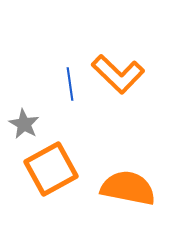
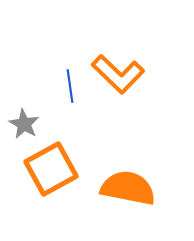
blue line: moved 2 px down
